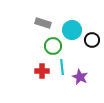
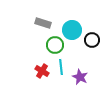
green circle: moved 2 px right, 1 px up
cyan line: moved 1 px left
red cross: rotated 32 degrees clockwise
